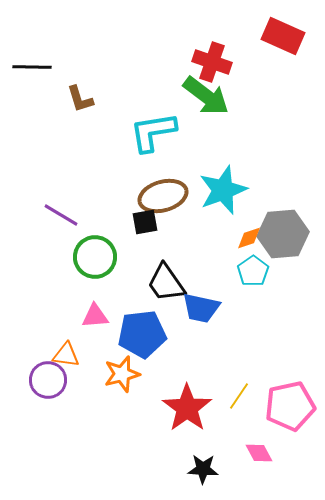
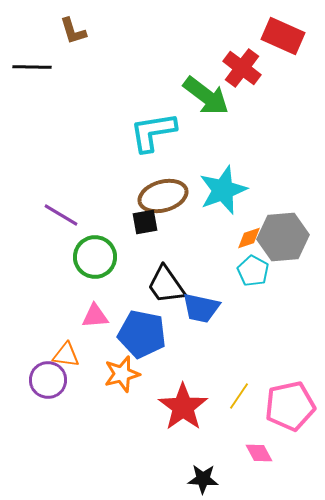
red cross: moved 30 px right, 6 px down; rotated 18 degrees clockwise
brown L-shape: moved 7 px left, 68 px up
gray hexagon: moved 3 px down
cyan pentagon: rotated 8 degrees counterclockwise
black trapezoid: moved 2 px down
blue pentagon: rotated 18 degrees clockwise
red star: moved 4 px left, 1 px up
black star: moved 10 px down
